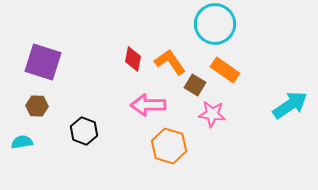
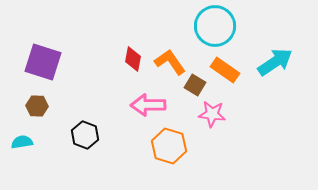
cyan circle: moved 2 px down
cyan arrow: moved 15 px left, 43 px up
black hexagon: moved 1 px right, 4 px down
